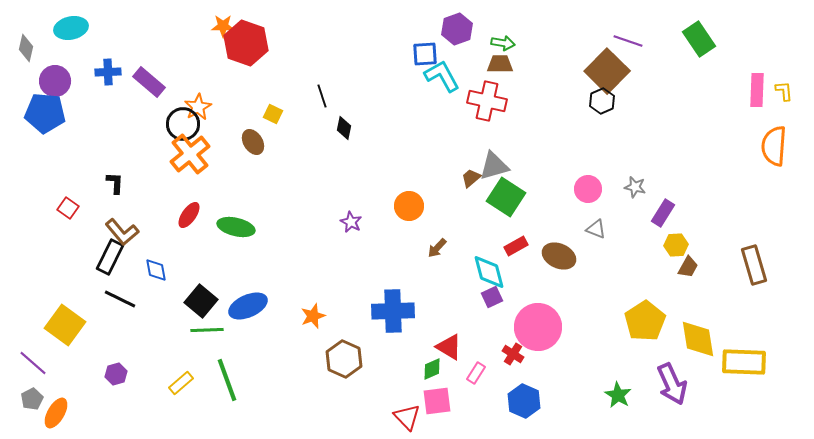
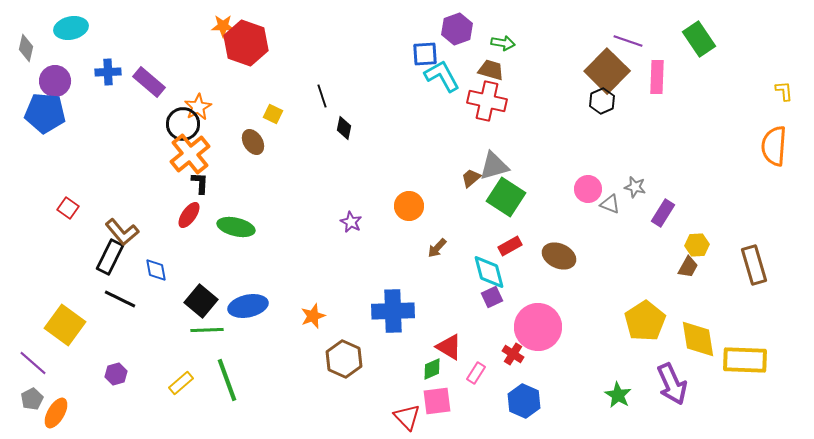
brown trapezoid at (500, 64): moved 9 px left, 6 px down; rotated 16 degrees clockwise
pink rectangle at (757, 90): moved 100 px left, 13 px up
black L-shape at (115, 183): moved 85 px right
gray triangle at (596, 229): moved 14 px right, 25 px up
yellow hexagon at (676, 245): moved 21 px right
red rectangle at (516, 246): moved 6 px left
blue ellipse at (248, 306): rotated 12 degrees clockwise
yellow rectangle at (744, 362): moved 1 px right, 2 px up
